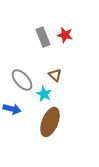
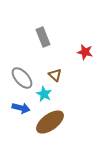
red star: moved 20 px right, 17 px down
gray ellipse: moved 2 px up
blue arrow: moved 9 px right, 1 px up
brown ellipse: rotated 32 degrees clockwise
